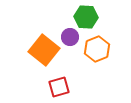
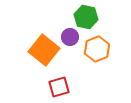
green hexagon: rotated 10 degrees clockwise
